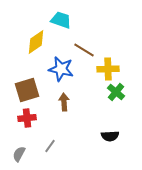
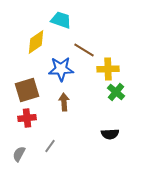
blue star: rotated 15 degrees counterclockwise
black semicircle: moved 2 px up
